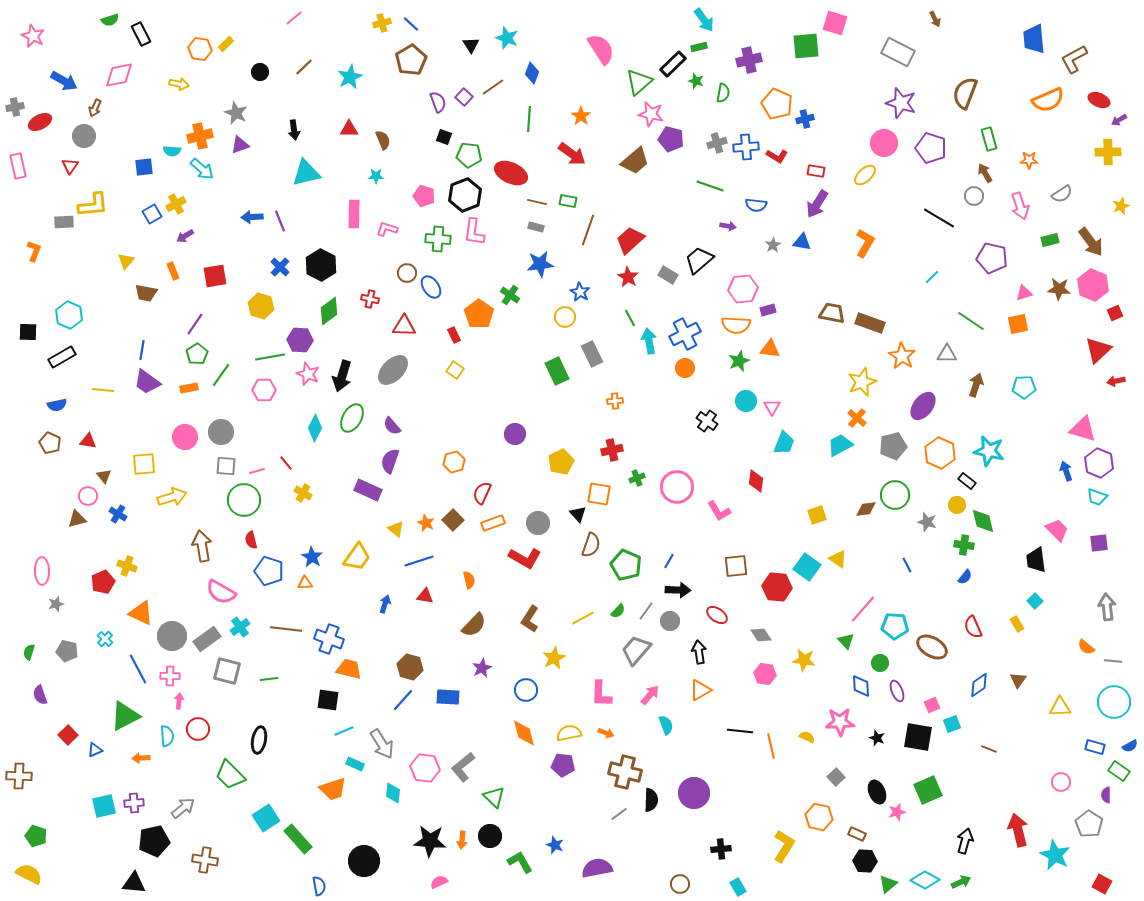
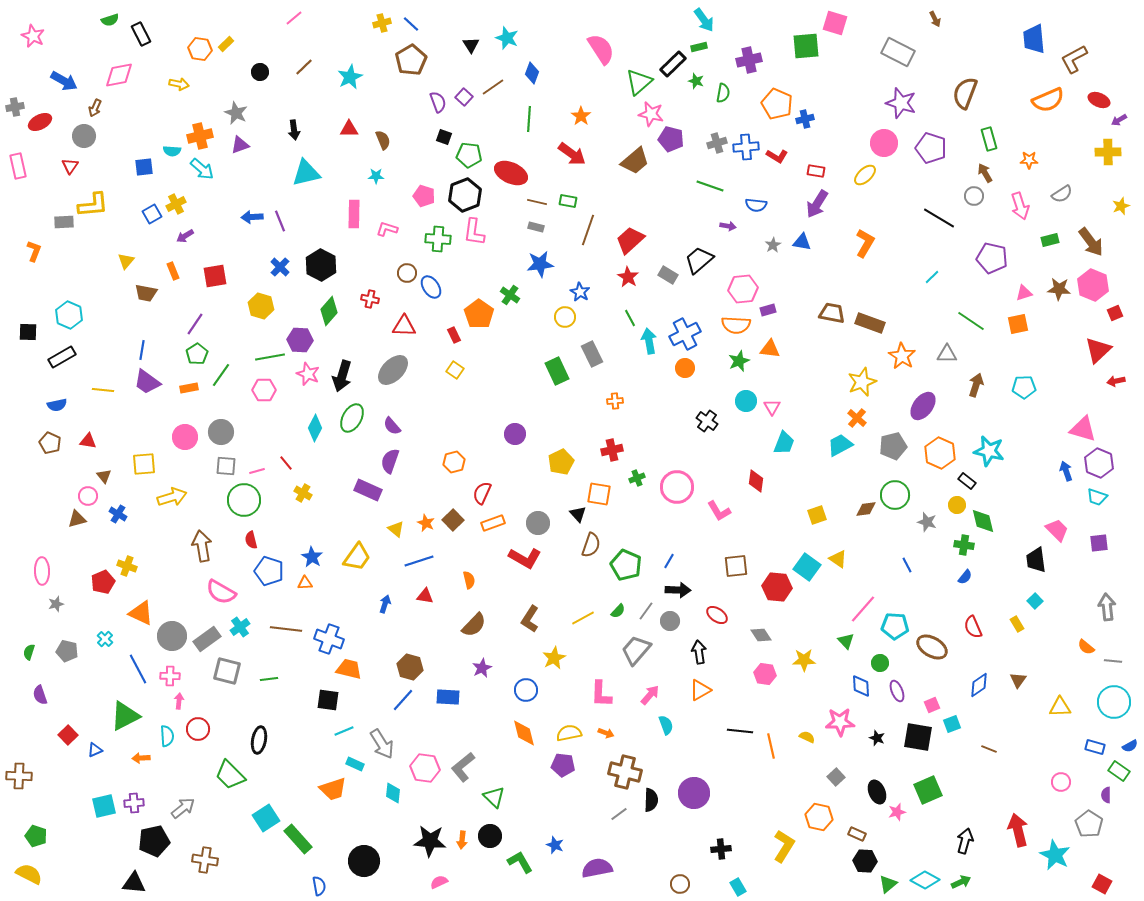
green diamond at (329, 311): rotated 12 degrees counterclockwise
yellow star at (804, 660): rotated 10 degrees counterclockwise
